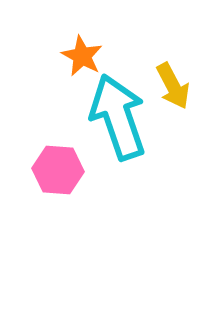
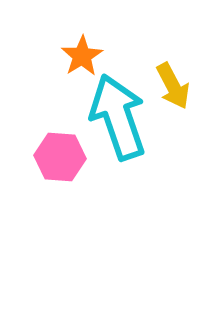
orange star: rotated 12 degrees clockwise
pink hexagon: moved 2 px right, 13 px up
